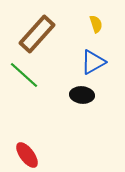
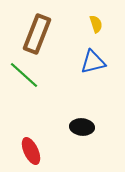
brown rectangle: rotated 21 degrees counterclockwise
blue triangle: rotated 16 degrees clockwise
black ellipse: moved 32 px down
red ellipse: moved 4 px right, 4 px up; rotated 12 degrees clockwise
